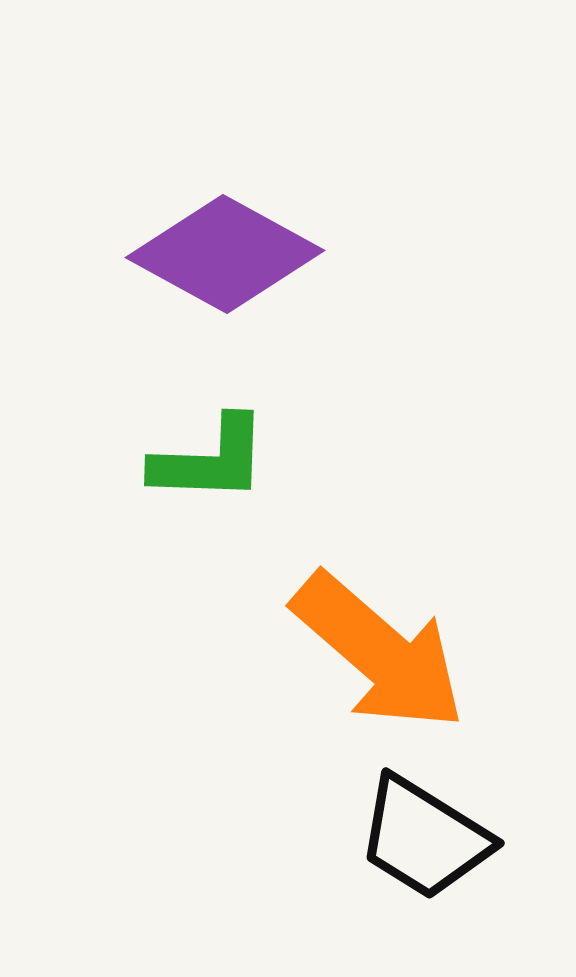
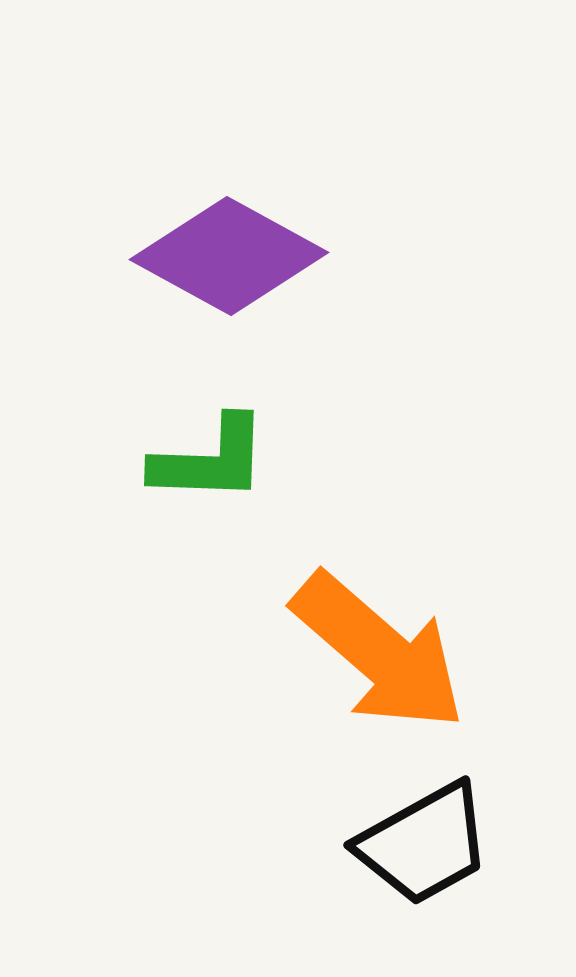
purple diamond: moved 4 px right, 2 px down
black trapezoid: moved 6 px down; rotated 61 degrees counterclockwise
